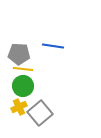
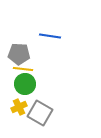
blue line: moved 3 px left, 10 px up
green circle: moved 2 px right, 2 px up
gray square: rotated 20 degrees counterclockwise
